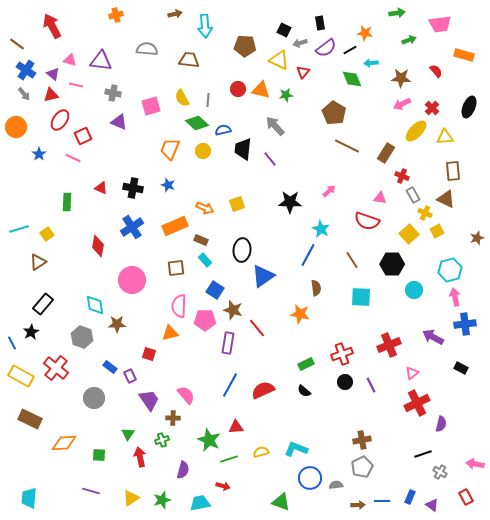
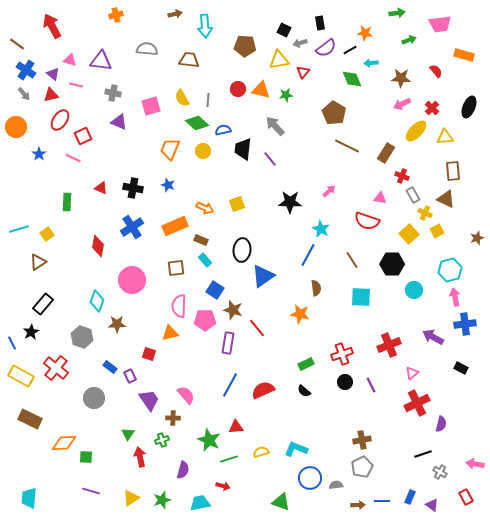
yellow triangle at (279, 60): rotated 35 degrees counterclockwise
cyan diamond at (95, 305): moved 2 px right, 4 px up; rotated 30 degrees clockwise
green square at (99, 455): moved 13 px left, 2 px down
